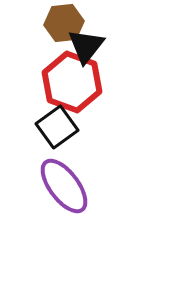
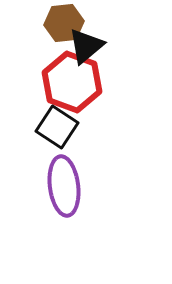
black triangle: rotated 12 degrees clockwise
black square: rotated 21 degrees counterclockwise
purple ellipse: rotated 30 degrees clockwise
